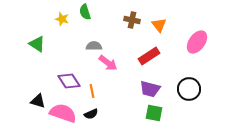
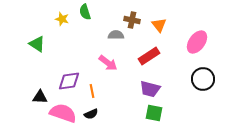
gray semicircle: moved 22 px right, 11 px up
purple diamond: rotated 65 degrees counterclockwise
black circle: moved 14 px right, 10 px up
black triangle: moved 2 px right, 4 px up; rotated 14 degrees counterclockwise
